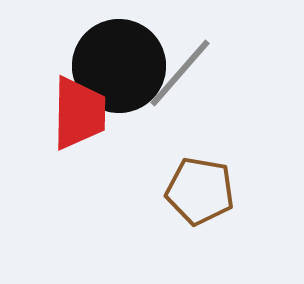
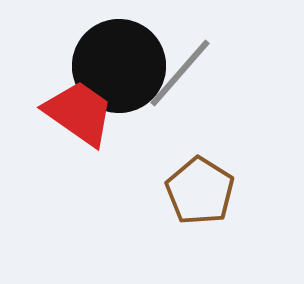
red trapezoid: rotated 56 degrees counterclockwise
brown pentagon: rotated 22 degrees clockwise
